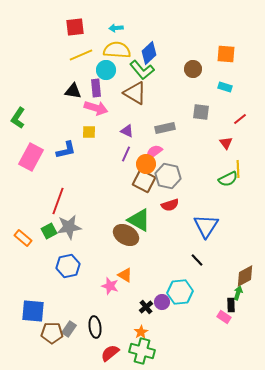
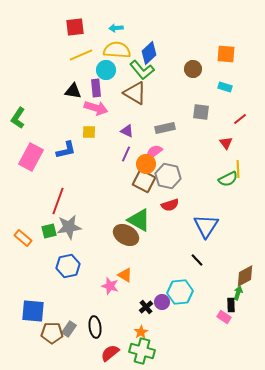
green square at (49, 231): rotated 14 degrees clockwise
